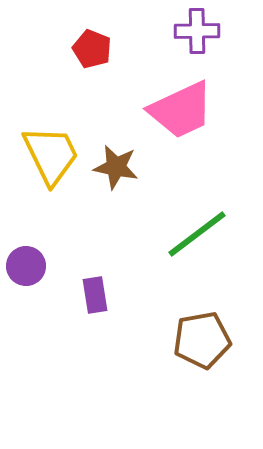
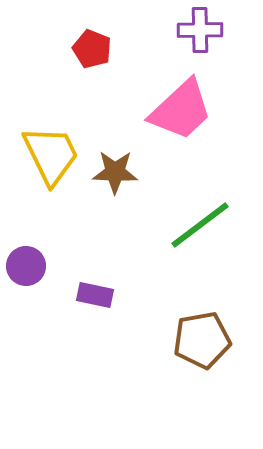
purple cross: moved 3 px right, 1 px up
pink trapezoid: rotated 18 degrees counterclockwise
brown star: moved 1 px left, 5 px down; rotated 9 degrees counterclockwise
green line: moved 3 px right, 9 px up
purple rectangle: rotated 69 degrees counterclockwise
